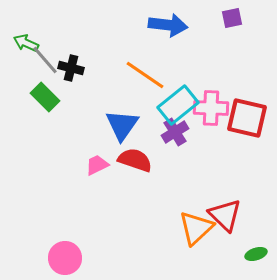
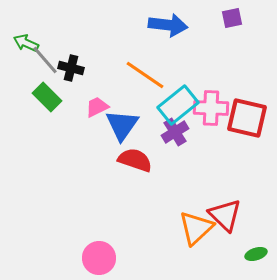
green rectangle: moved 2 px right
pink trapezoid: moved 58 px up
pink circle: moved 34 px right
